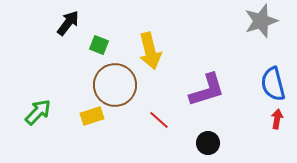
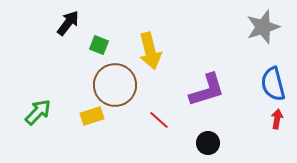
gray star: moved 2 px right, 6 px down
